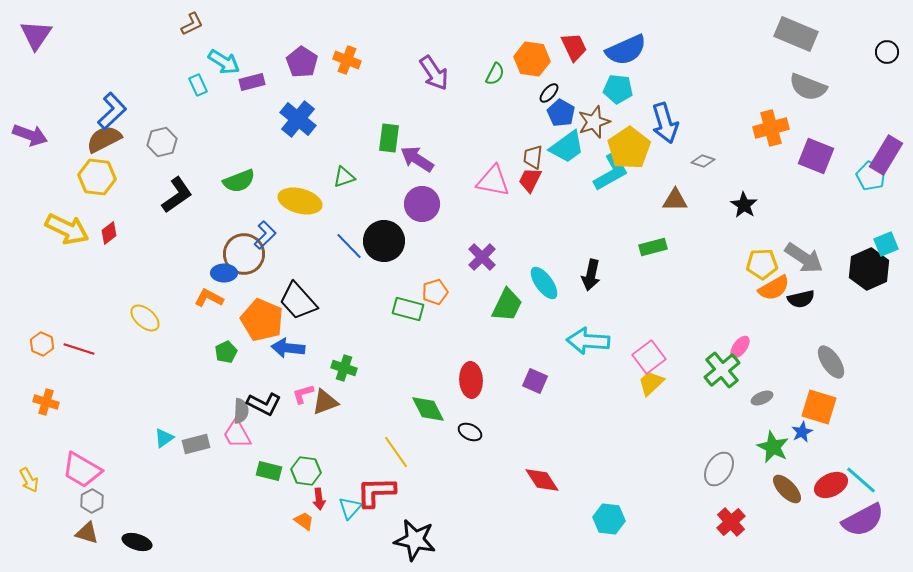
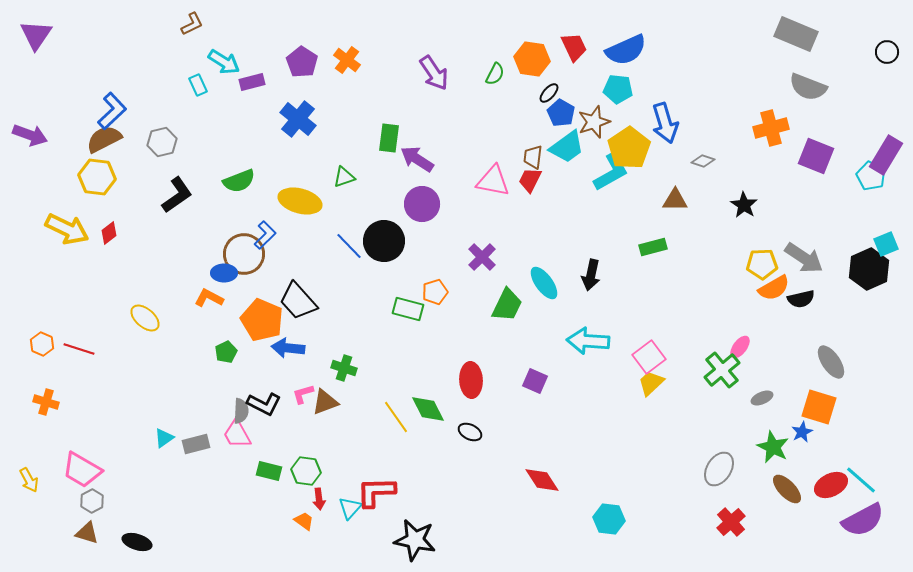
orange cross at (347, 60): rotated 16 degrees clockwise
yellow line at (396, 452): moved 35 px up
